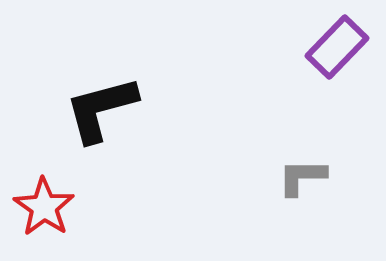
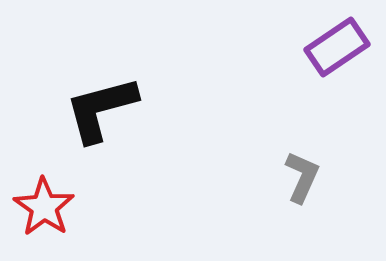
purple rectangle: rotated 12 degrees clockwise
gray L-shape: rotated 114 degrees clockwise
